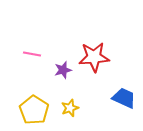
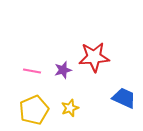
pink line: moved 17 px down
yellow pentagon: rotated 16 degrees clockwise
